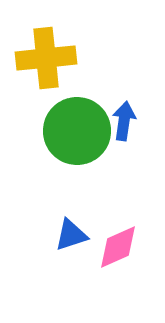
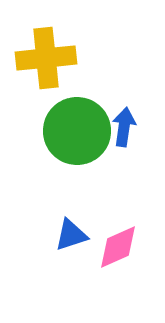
blue arrow: moved 6 px down
